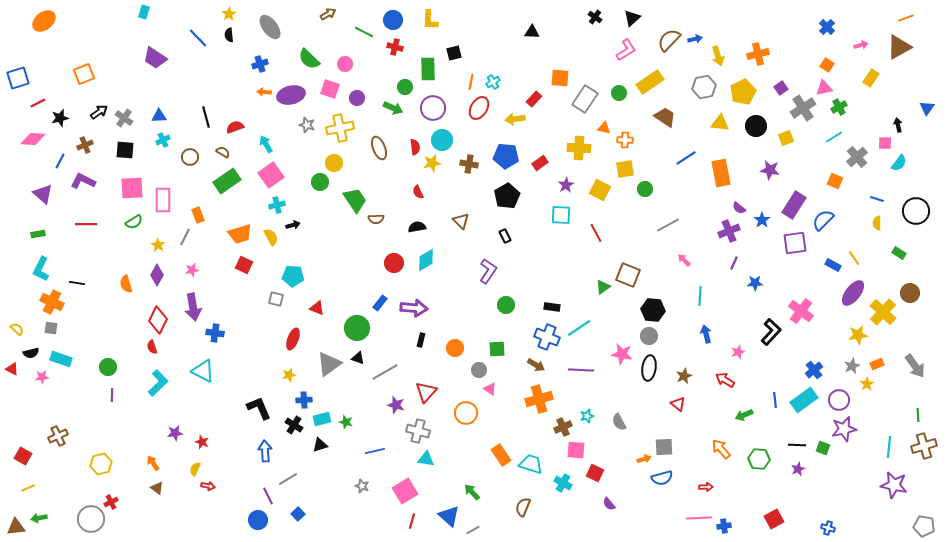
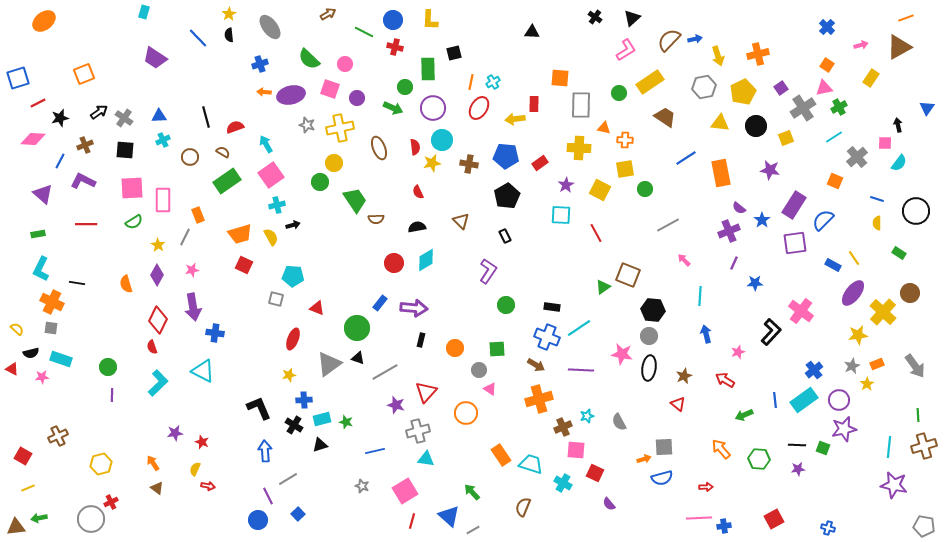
red rectangle at (534, 99): moved 5 px down; rotated 42 degrees counterclockwise
gray rectangle at (585, 99): moved 4 px left, 6 px down; rotated 32 degrees counterclockwise
gray cross at (418, 431): rotated 30 degrees counterclockwise
purple star at (798, 469): rotated 16 degrees clockwise
